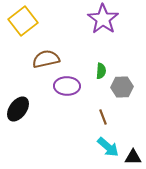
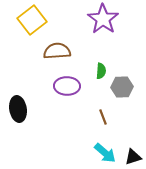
yellow square: moved 9 px right, 1 px up
brown semicircle: moved 11 px right, 8 px up; rotated 8 degrees clockwise
black ellipse: rotated 45 degrees counterclockwise
cyan arrow: moved 3 px left, 6 px down
black triangle: rotated 18 degrees counterclockwise
